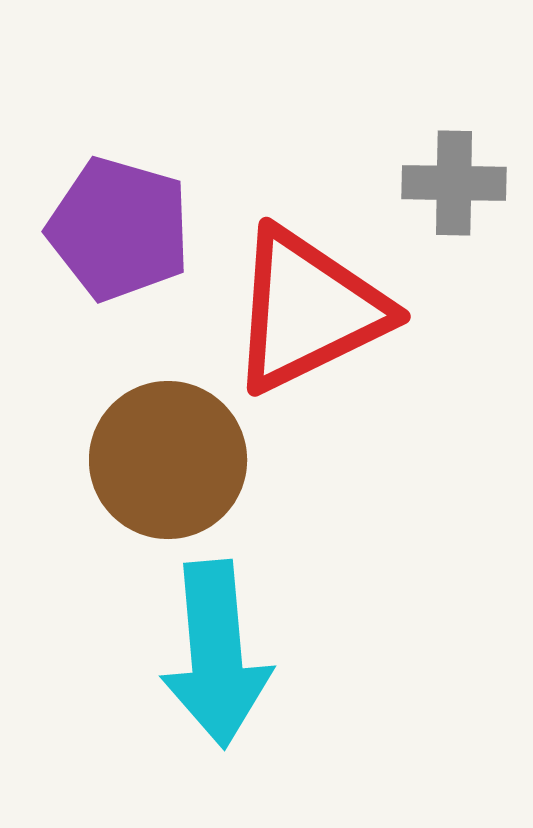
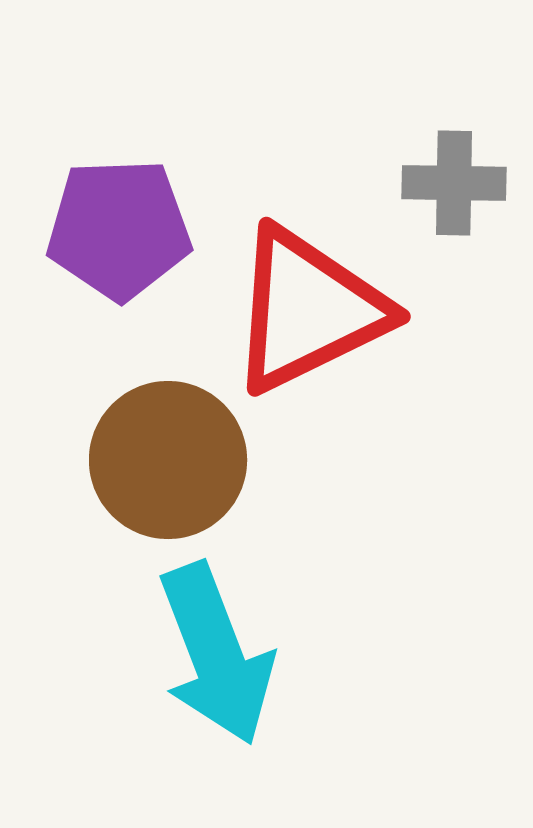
purple pentagon: rotated 18 degrees counterclockwise
cyan arrow: rotated 16 degrees counterclockwise
